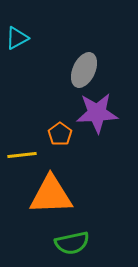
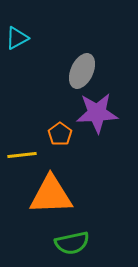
gray ellipse: moved 2 px left, 1 px down
